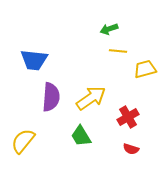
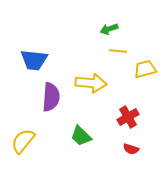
yellow arrow: moved 15 px up; rotated 40 degrees clockwise
green trapezoid: rotated 15 degrees counterclockwise
